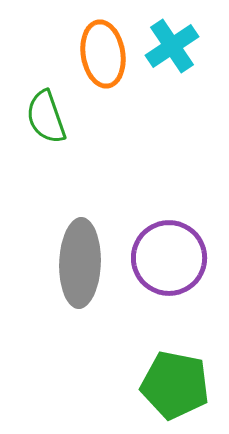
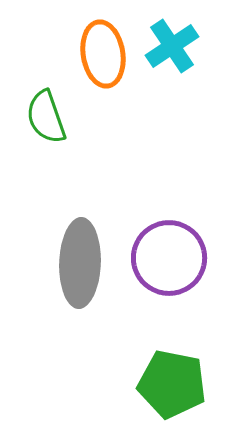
green pentagon: moved 3 px left, 1 px up
